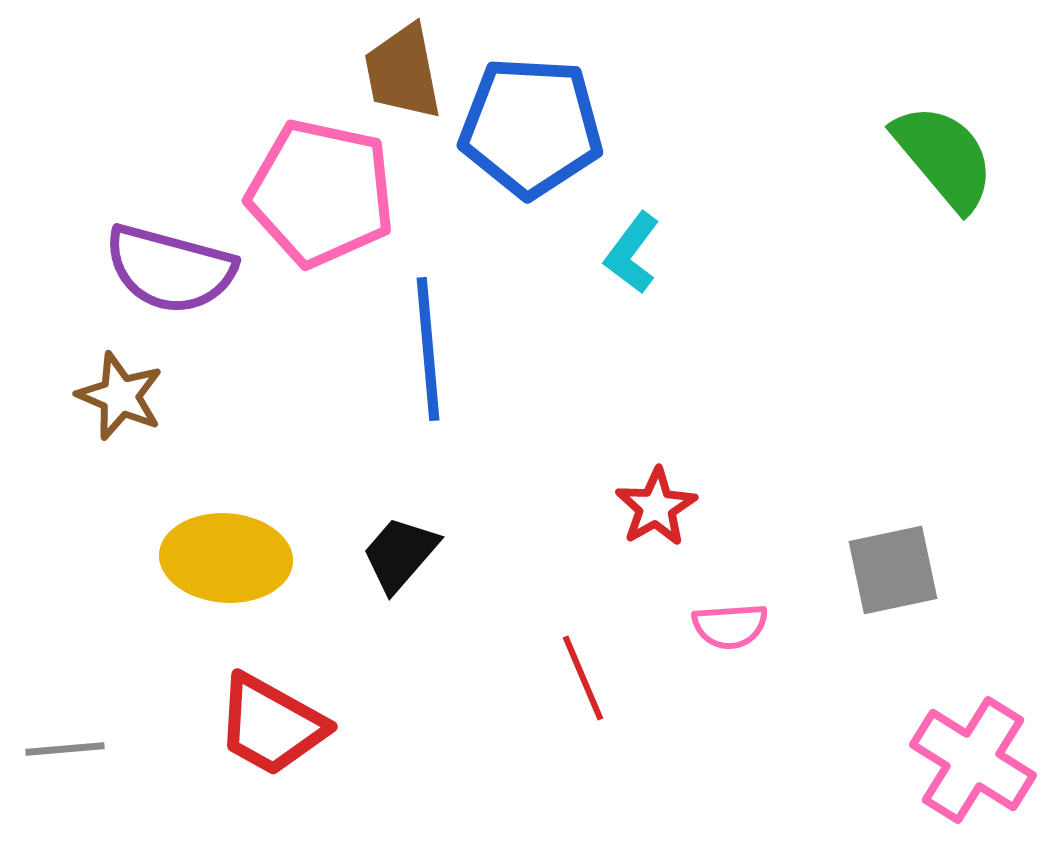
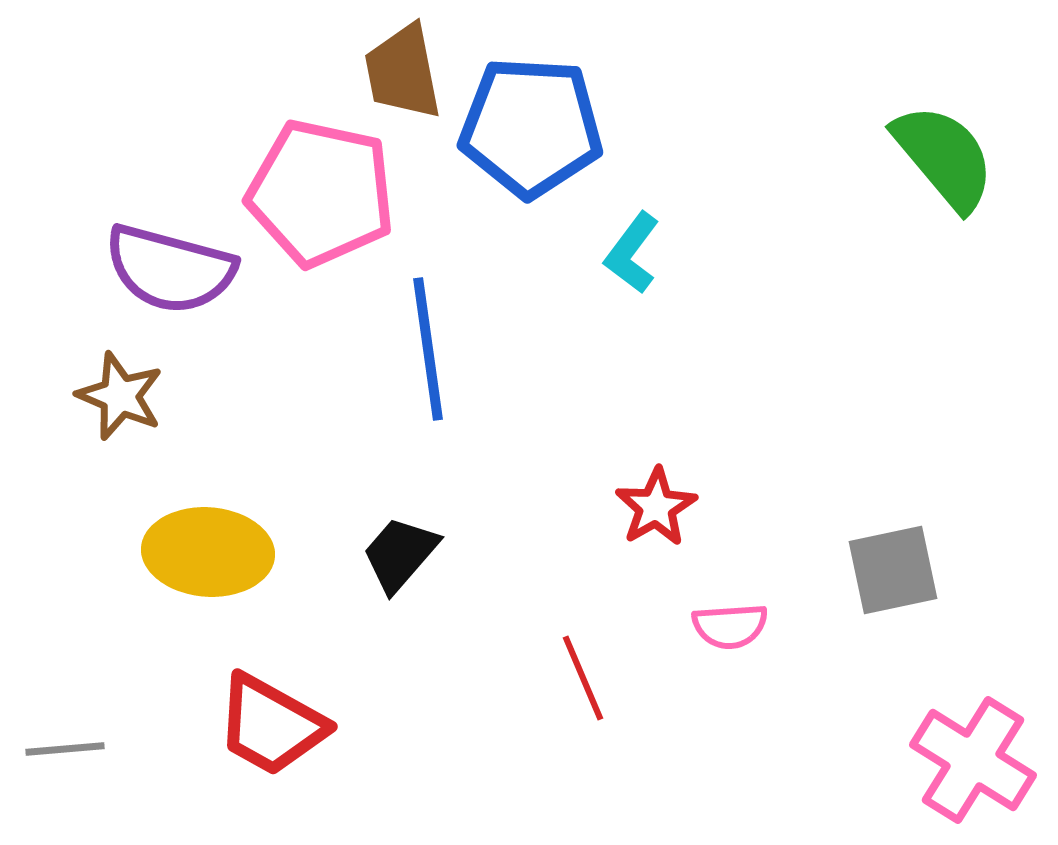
blue line: rotated 3 degrees counterclockwise
yellow ellipse: moved 18 px left, 6 px up
